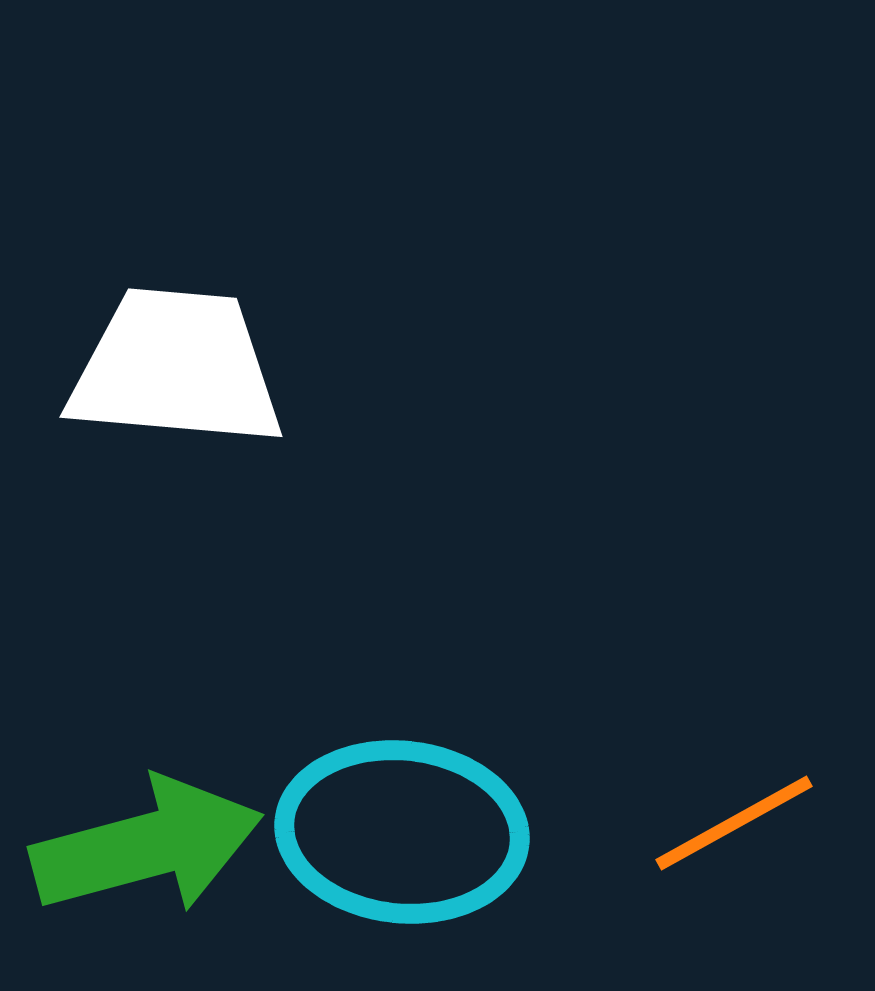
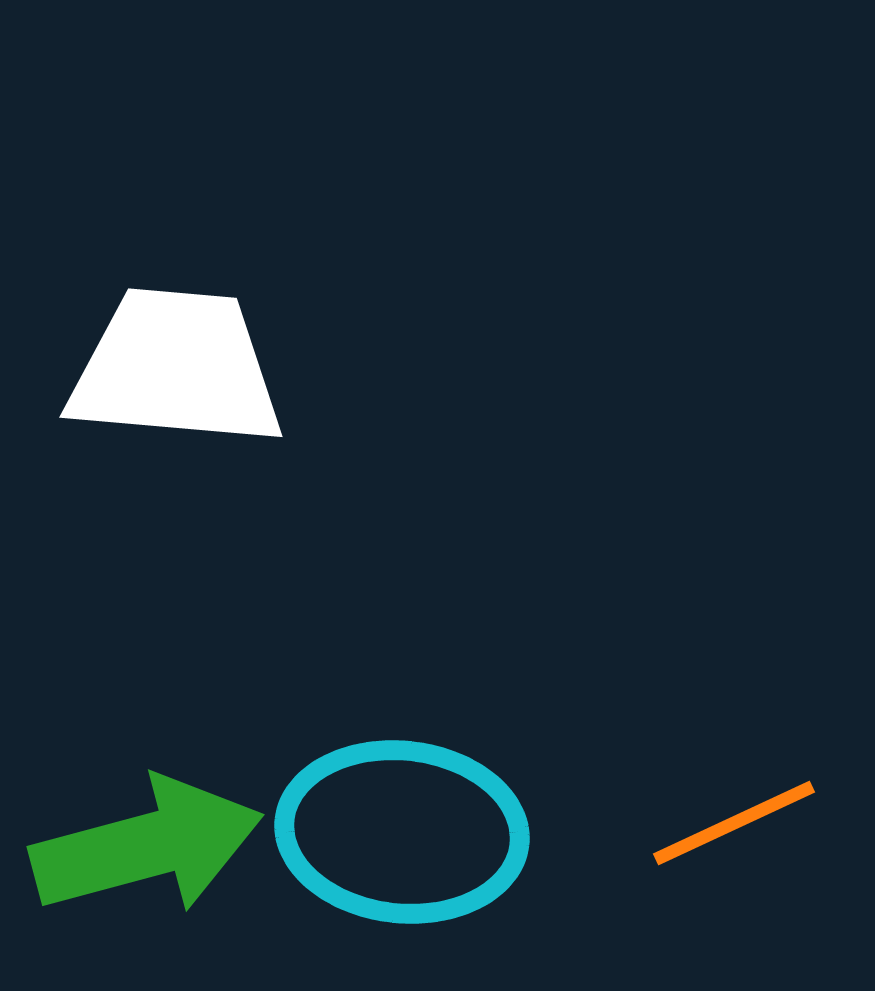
orange line: rotated 4 degrees clockwise
